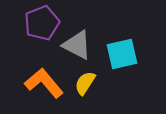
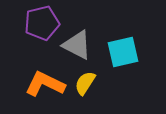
purple pentagon: rotated 8 degrees clockwise
cyan square: moved 1 px right, 2 px up
orange L-shape: moved 1 px right, 1 px down; rotated 24 degrees counterclockwise
